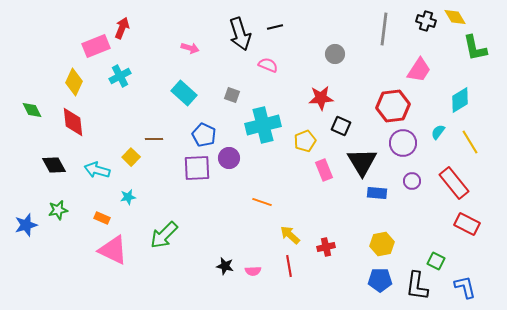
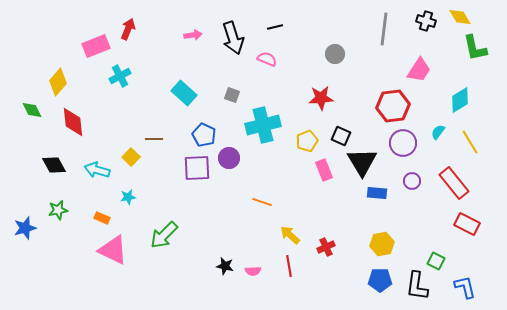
yellow diamond at (455, 17): moved 5 px right
red arrow at (122, 28): moved 6 px right, 1 px down
black arrow at (240, 34): moved 7 px left, 4 px down
pink arrow at (190, 48): moved 3 px right, 13 px up; rotated 24 degrees counterclockwise
pink semicircle at (268, 65): moved 1 px left, 6 px up
yellow diamond at (74, 82): moved 16 px left; rotated 16 degrees clockwise
black square at (341, 126): moved 10 px down
yellow pentagon at (305, 141): moved 2 px right
blue star at (26, 225): moved 1 px left, 3 px down
red cross at (326, 247): rotated 12 degrees counterclockwise
